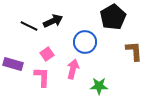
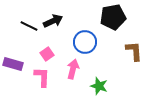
black pentagon: rotated 20 degrees clockwise
green star: rotated 18 degrees clockwise
